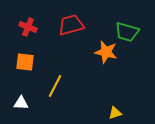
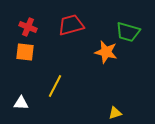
green trapezoid: moved 1 px right
orange square: moved 10 px up
